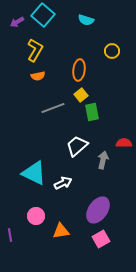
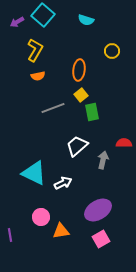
purple ellipse: rotated 24 degrees clockwise
pink circle: moved 5 px right, 1 px down
